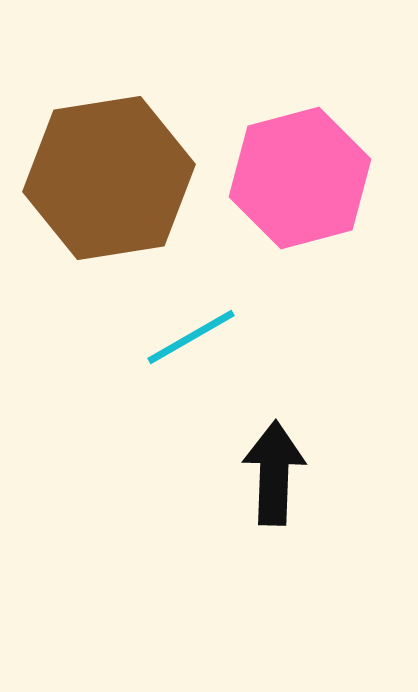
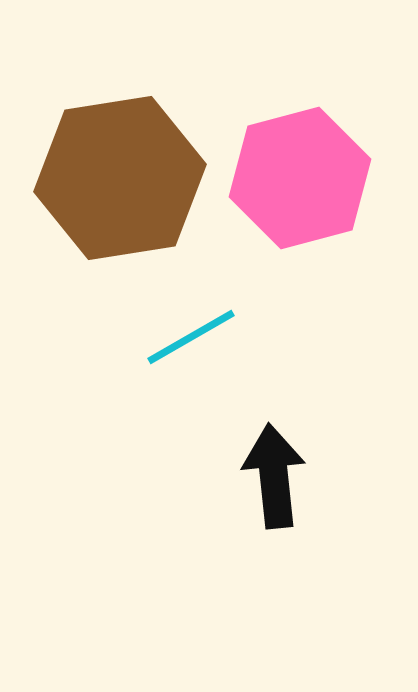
brown hexagon: moved 11 px right
black arrow: moved 3 px down; rotated 8 degrees counterclockwise
